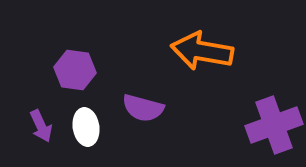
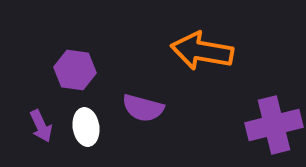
purple cross: rotated 6 degrees clockwise
